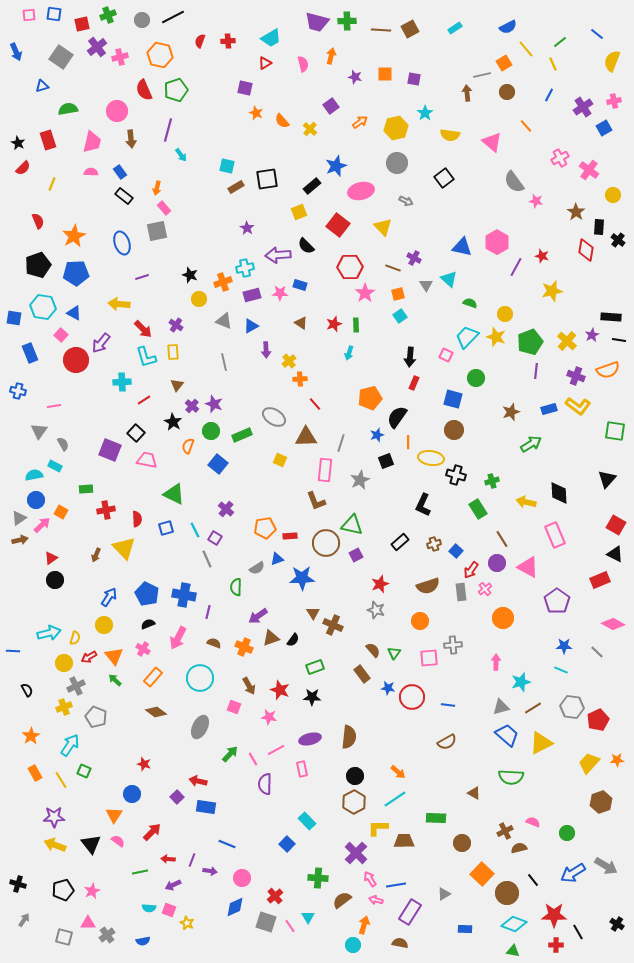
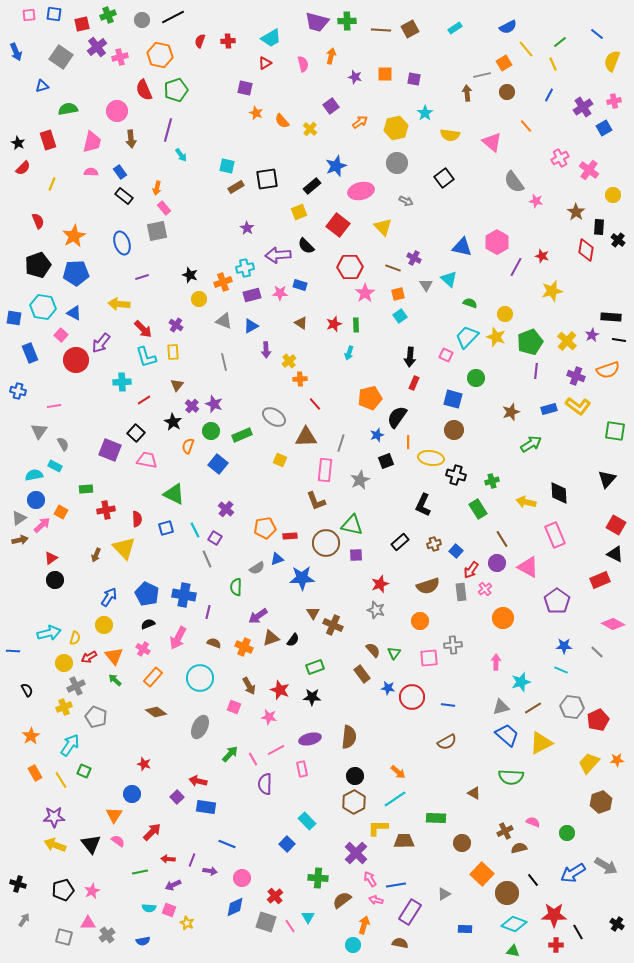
purple square at (356, 555): rotated 24 degrees clockwise
